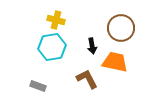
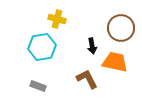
yellow cross: moved 1 px right, 1 px up
cyan hexagon: moved 10 px left
